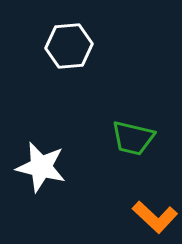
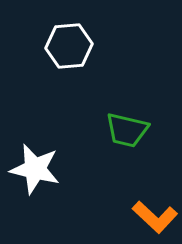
green trapezoid: moved 6 px left, 8 px up
white star: moved 6 px left, 2 px down
